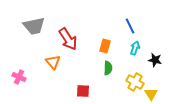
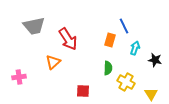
blue line: moved 6 px left
orange rectangle: moved 5 px right, 6 px up
orange triangle: rotated 28 degrees clockwise
pink cross: rotated 32 degrees counterclockwise
yellow cross: moved 9 px left
